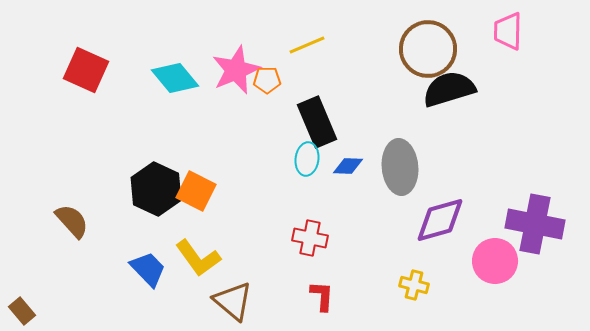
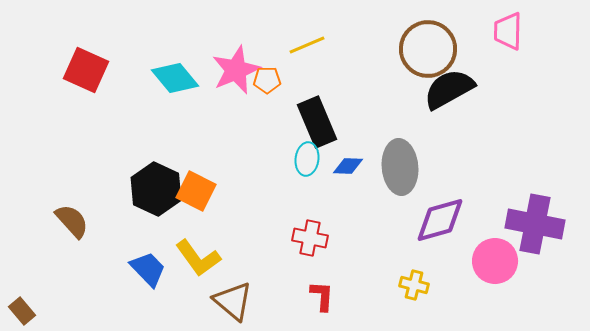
black semicircle: rotated 12 degrees counterclockwise
